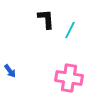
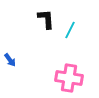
blue arrow: moved 11 px up
